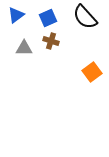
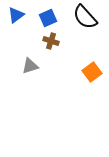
gray triangle: moved 6 px right, 18 px down; rotated 18 degrees counterclockwise
